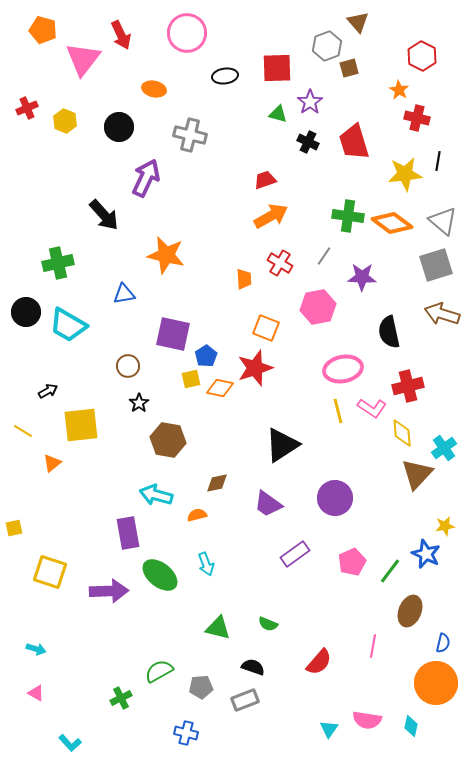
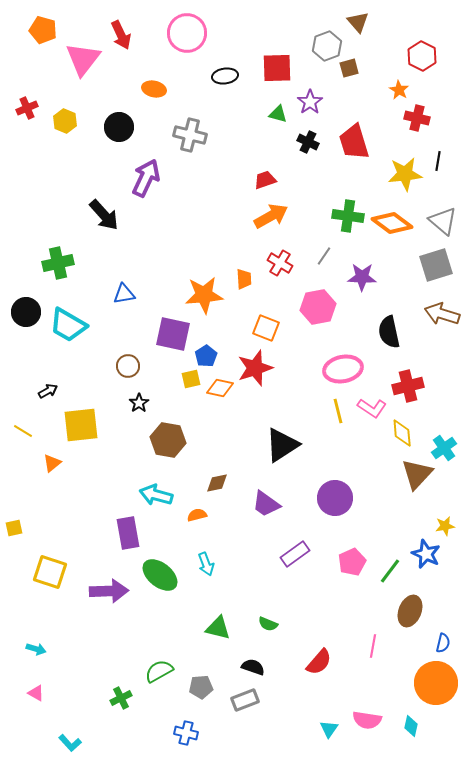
orange star at (166, 255): moved 38 px right, 40 px down; rotated 18 degrees counterclockwise
purple trapezoid at (268, 504): moved 2 px left
